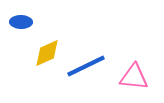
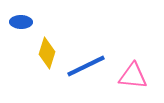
yellow diamond: rotated 48 degrees counterclockwise
pink triangle: moved 1 px left, 1 px up
